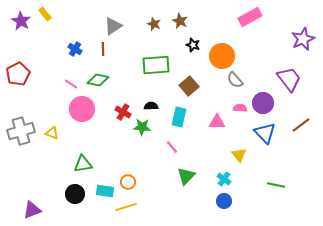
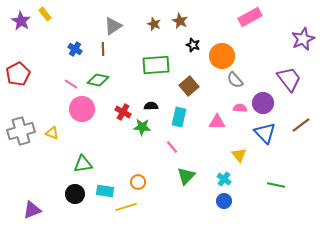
orange circle at (128, 182): moved 10 px right
